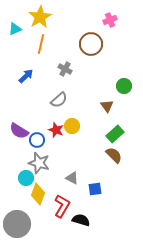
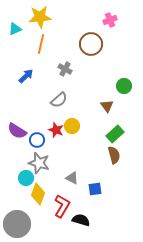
yellow star: rotated 25 degrees clockwise
purple semicircle: moved 2 px left
brown semicircle: rotated 30 degrees clockwise
